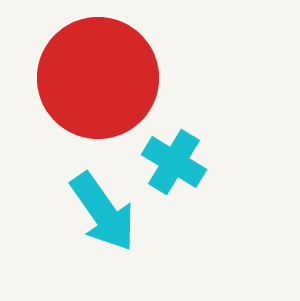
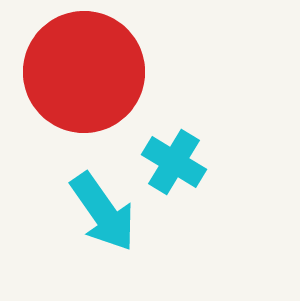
red circle: moved 14 px left, 6 px up
